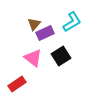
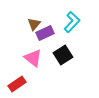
cyan L-shape: rotated 15 degrees counterclockwise
black square: moved 2 px right, 1 px up
